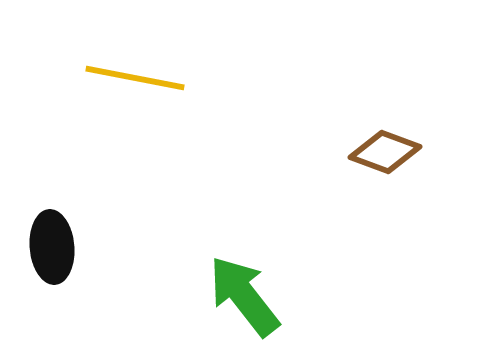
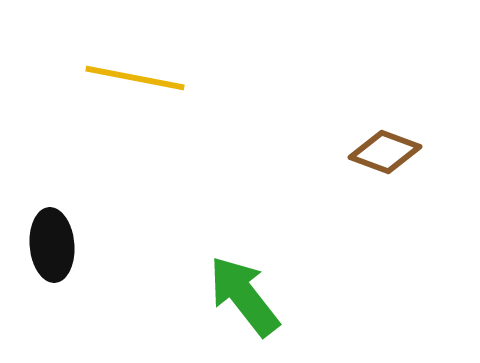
black ellipse: moved 2 px up
